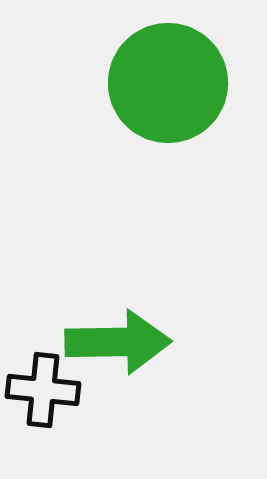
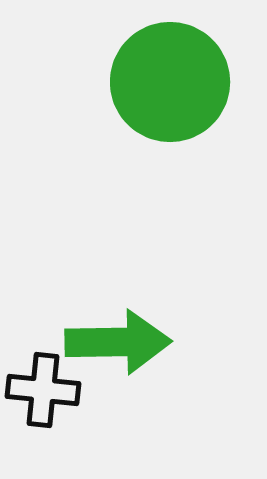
green circle: moved 2 px right, 1 px up
